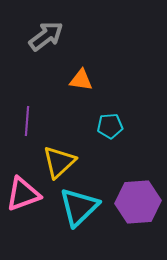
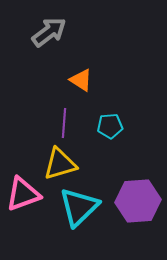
gray arrow: moved 3 px right, 4 px up
orange triangle: rotated 25 degrees clockwise
purple line: moved 37 px right, 2 px down
yellow triangle: moved 1 px right, 2 px down; rotated 27 degrees clockwise
purple hexagon: moved 1 px up
